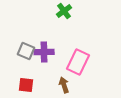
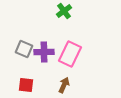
gray square: moved 2 px left, 2 px up
pink rectangle: moved 8 px left, 8 px up
brown arrow: rotated 42 degrees clockwise
